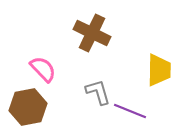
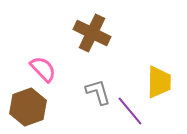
yellow trapezoid: moved 12 px down
brown hexagon: rotated 9 degrees counterclockwise
purple line: rotated 28 degrees clockwise
